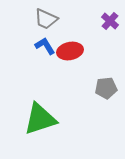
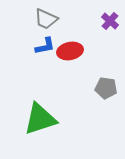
blue L-shape: rotated 110 degrees clockwise
gray pentagon: rotated 15 degrees clockwise
